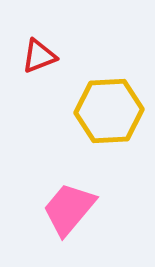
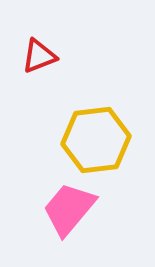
yellow hexagon: moved 13 px left, 29 px down; rotated 4 degrees counterclockwise
